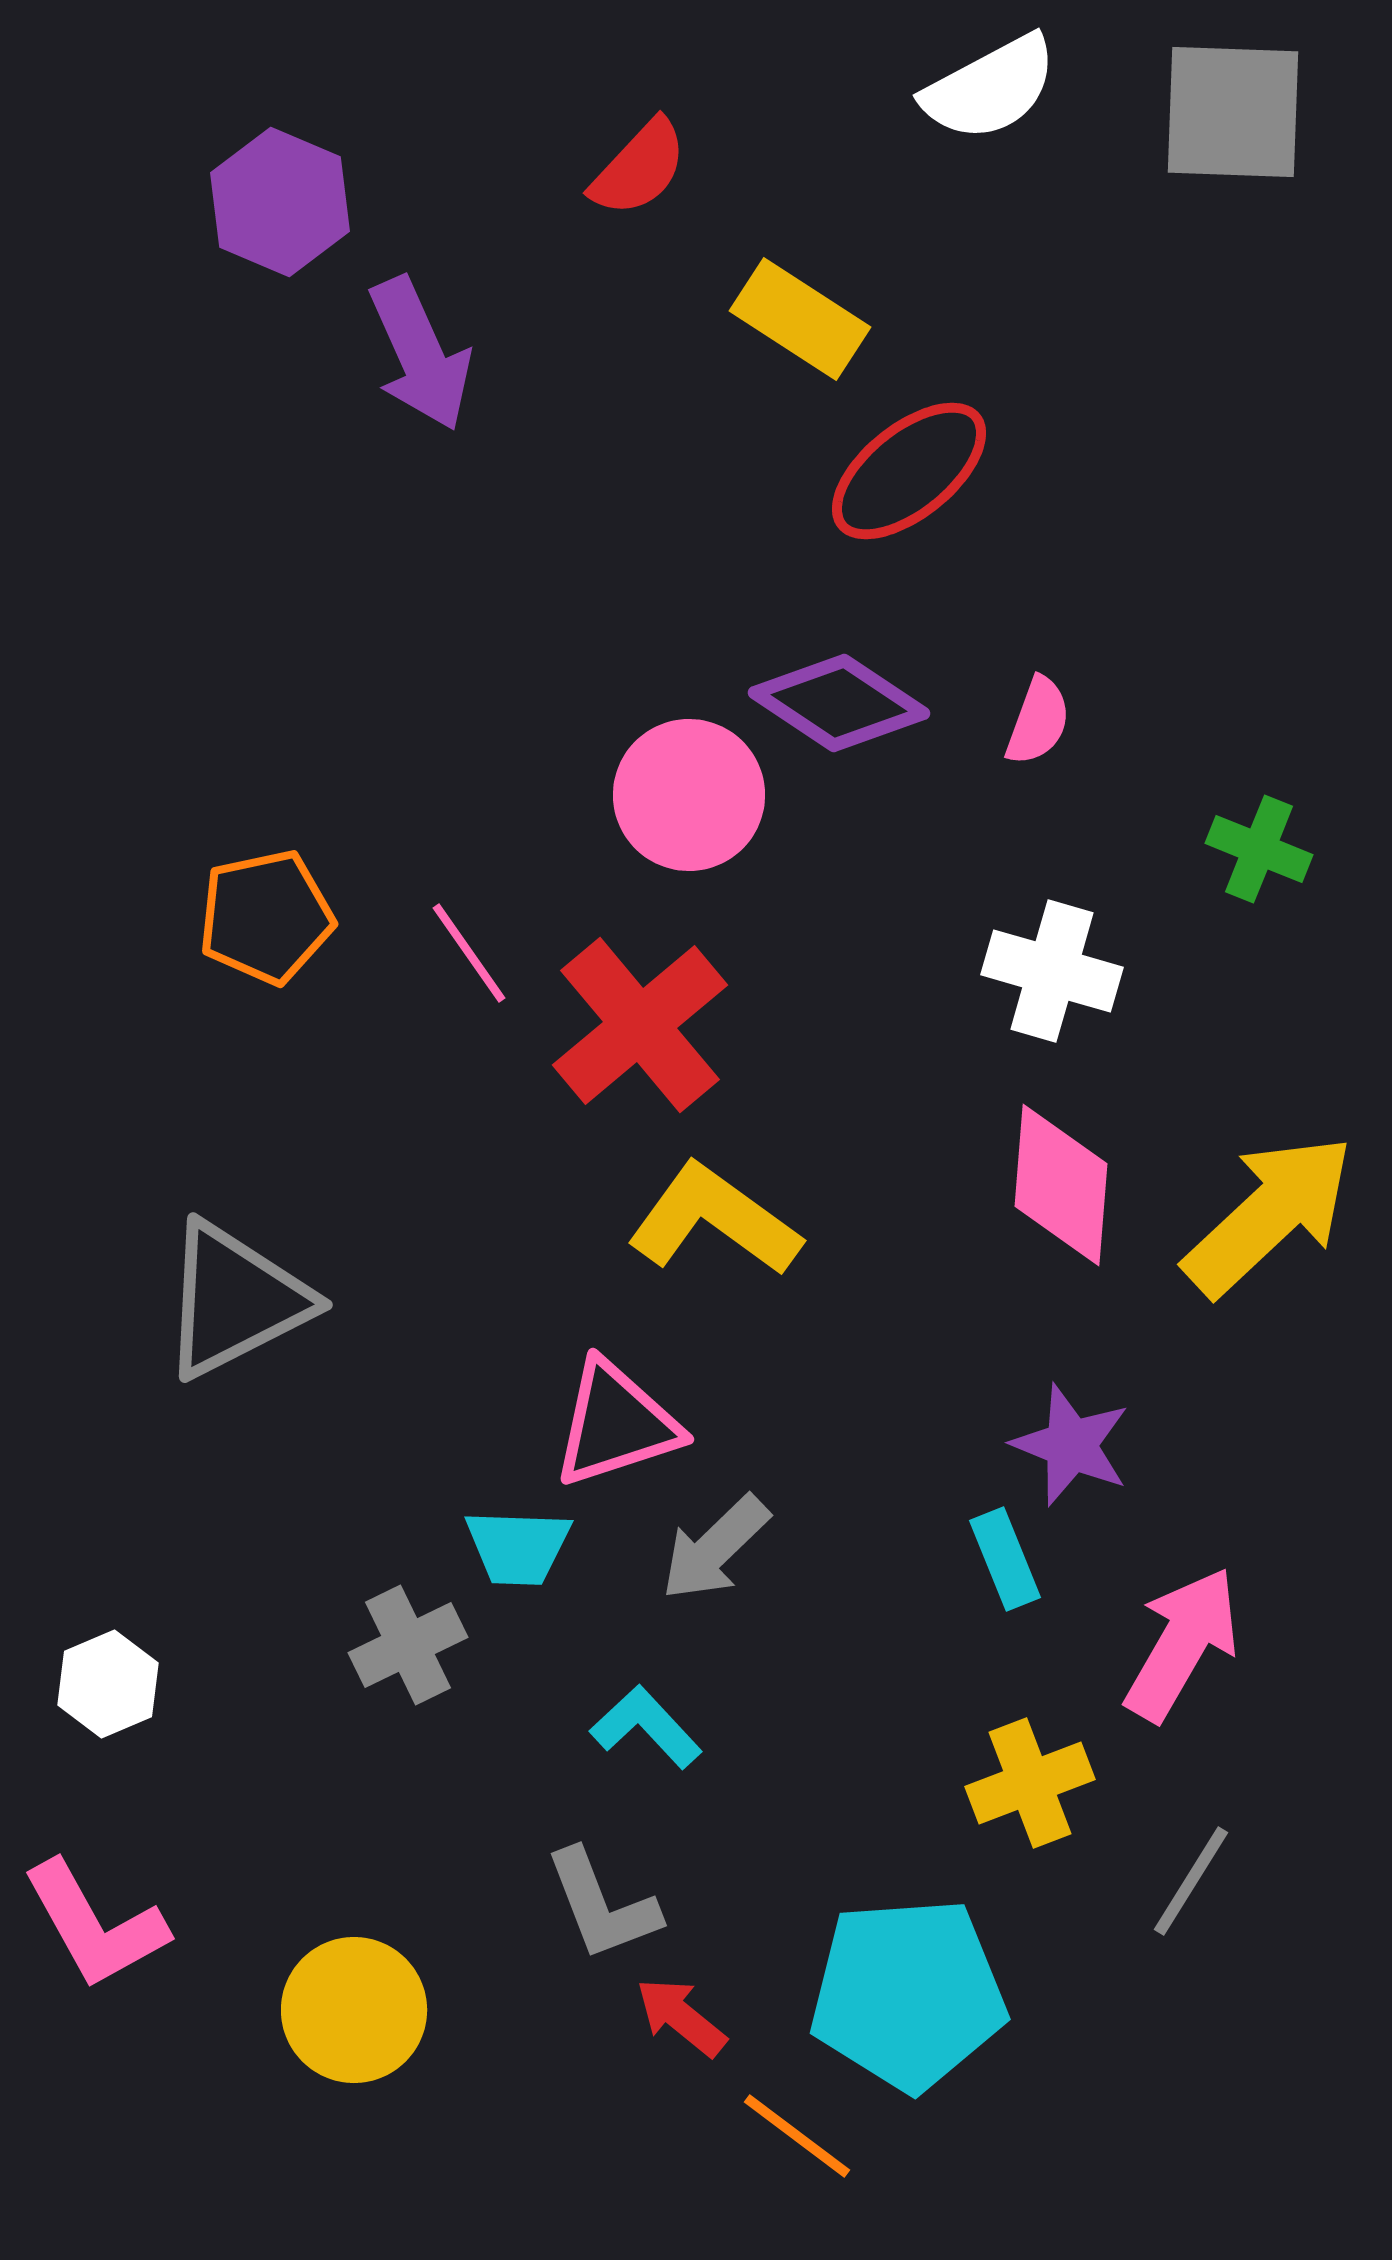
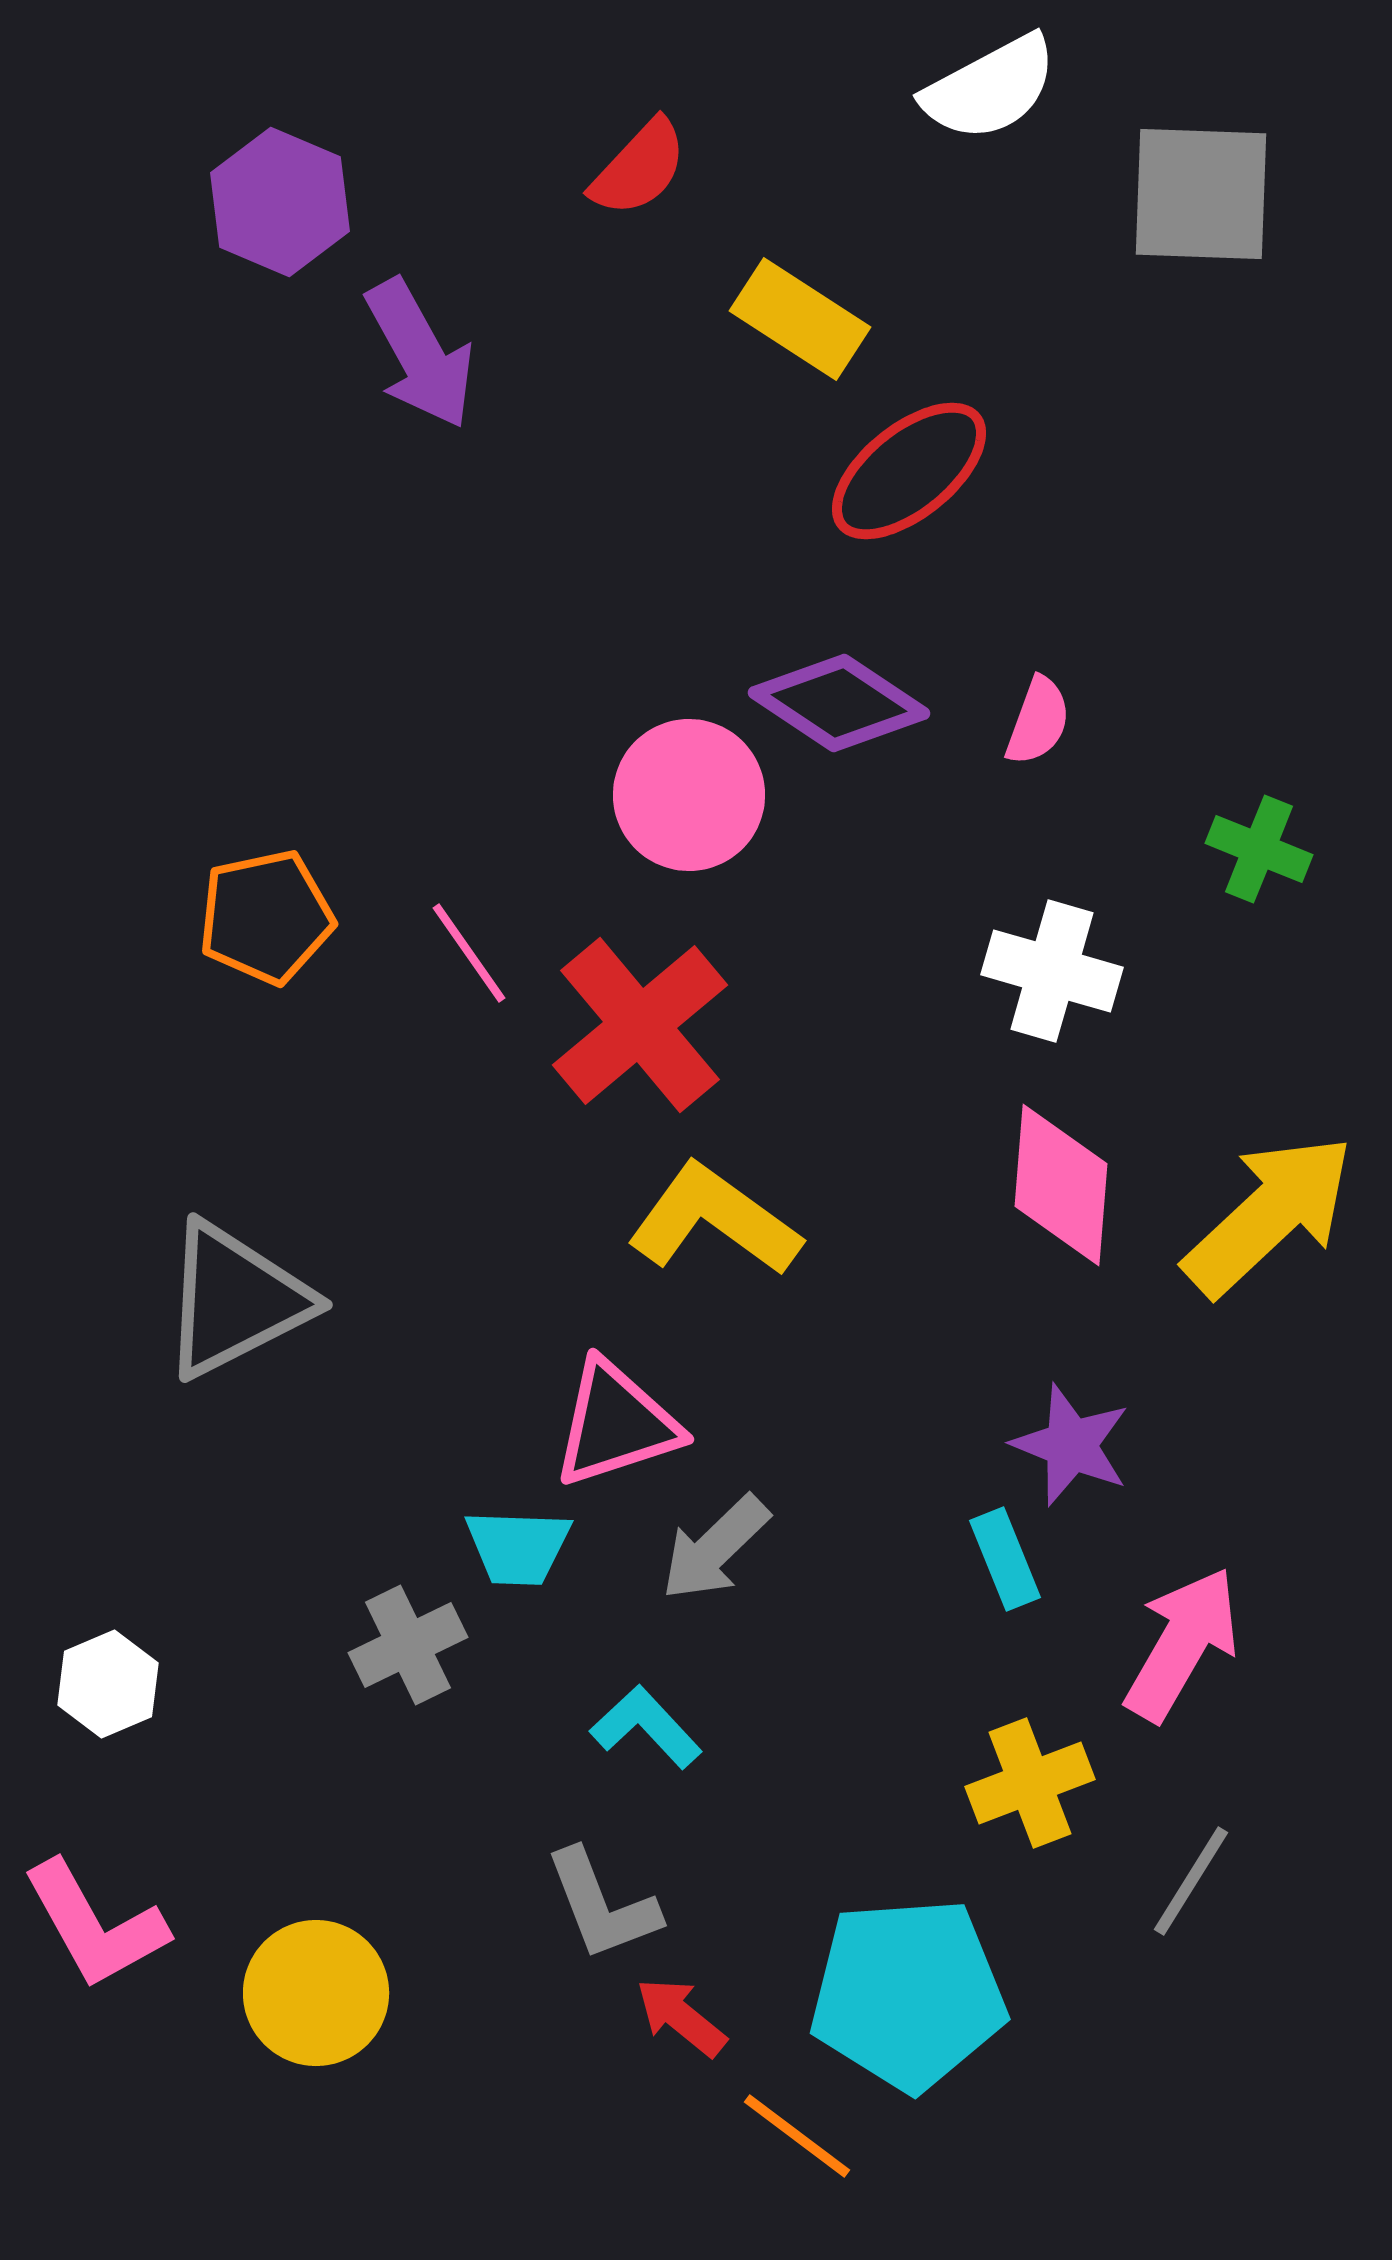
gray square: moved 32 px left, 82 px down
purple arrow: rotated 5 degrees counterclockwise
yellow circle: moved 38 px left, 17 px up
